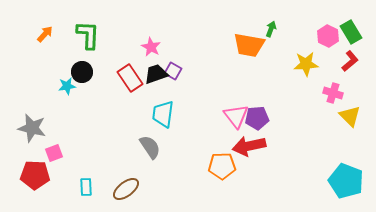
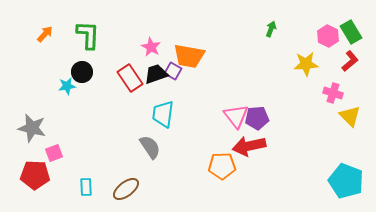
orange trapezoid: moved 60 px left, 11 px down
